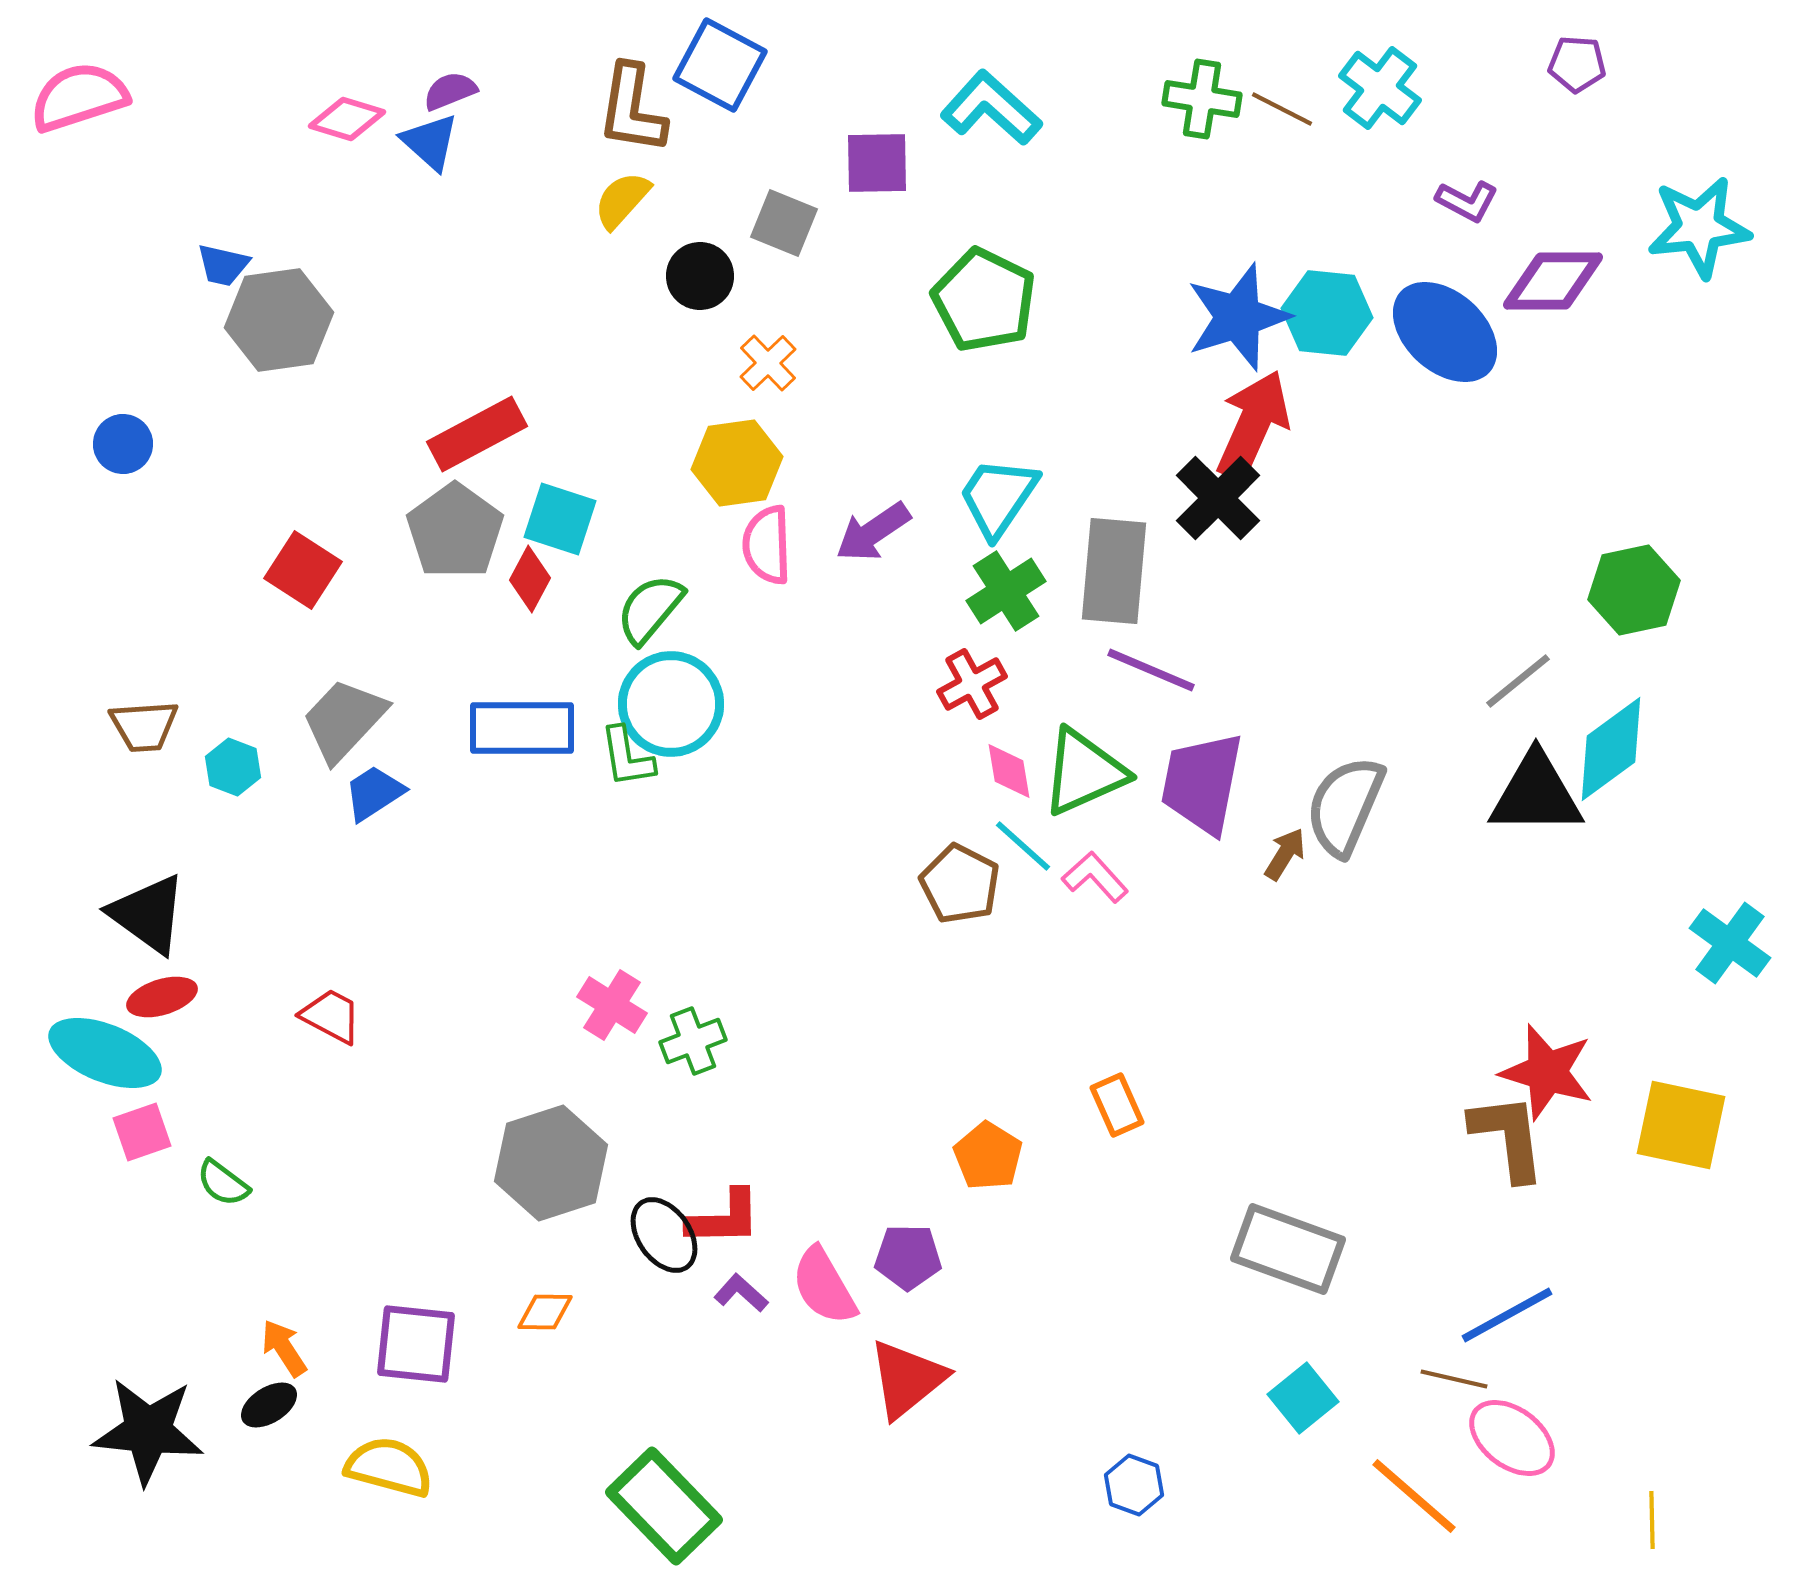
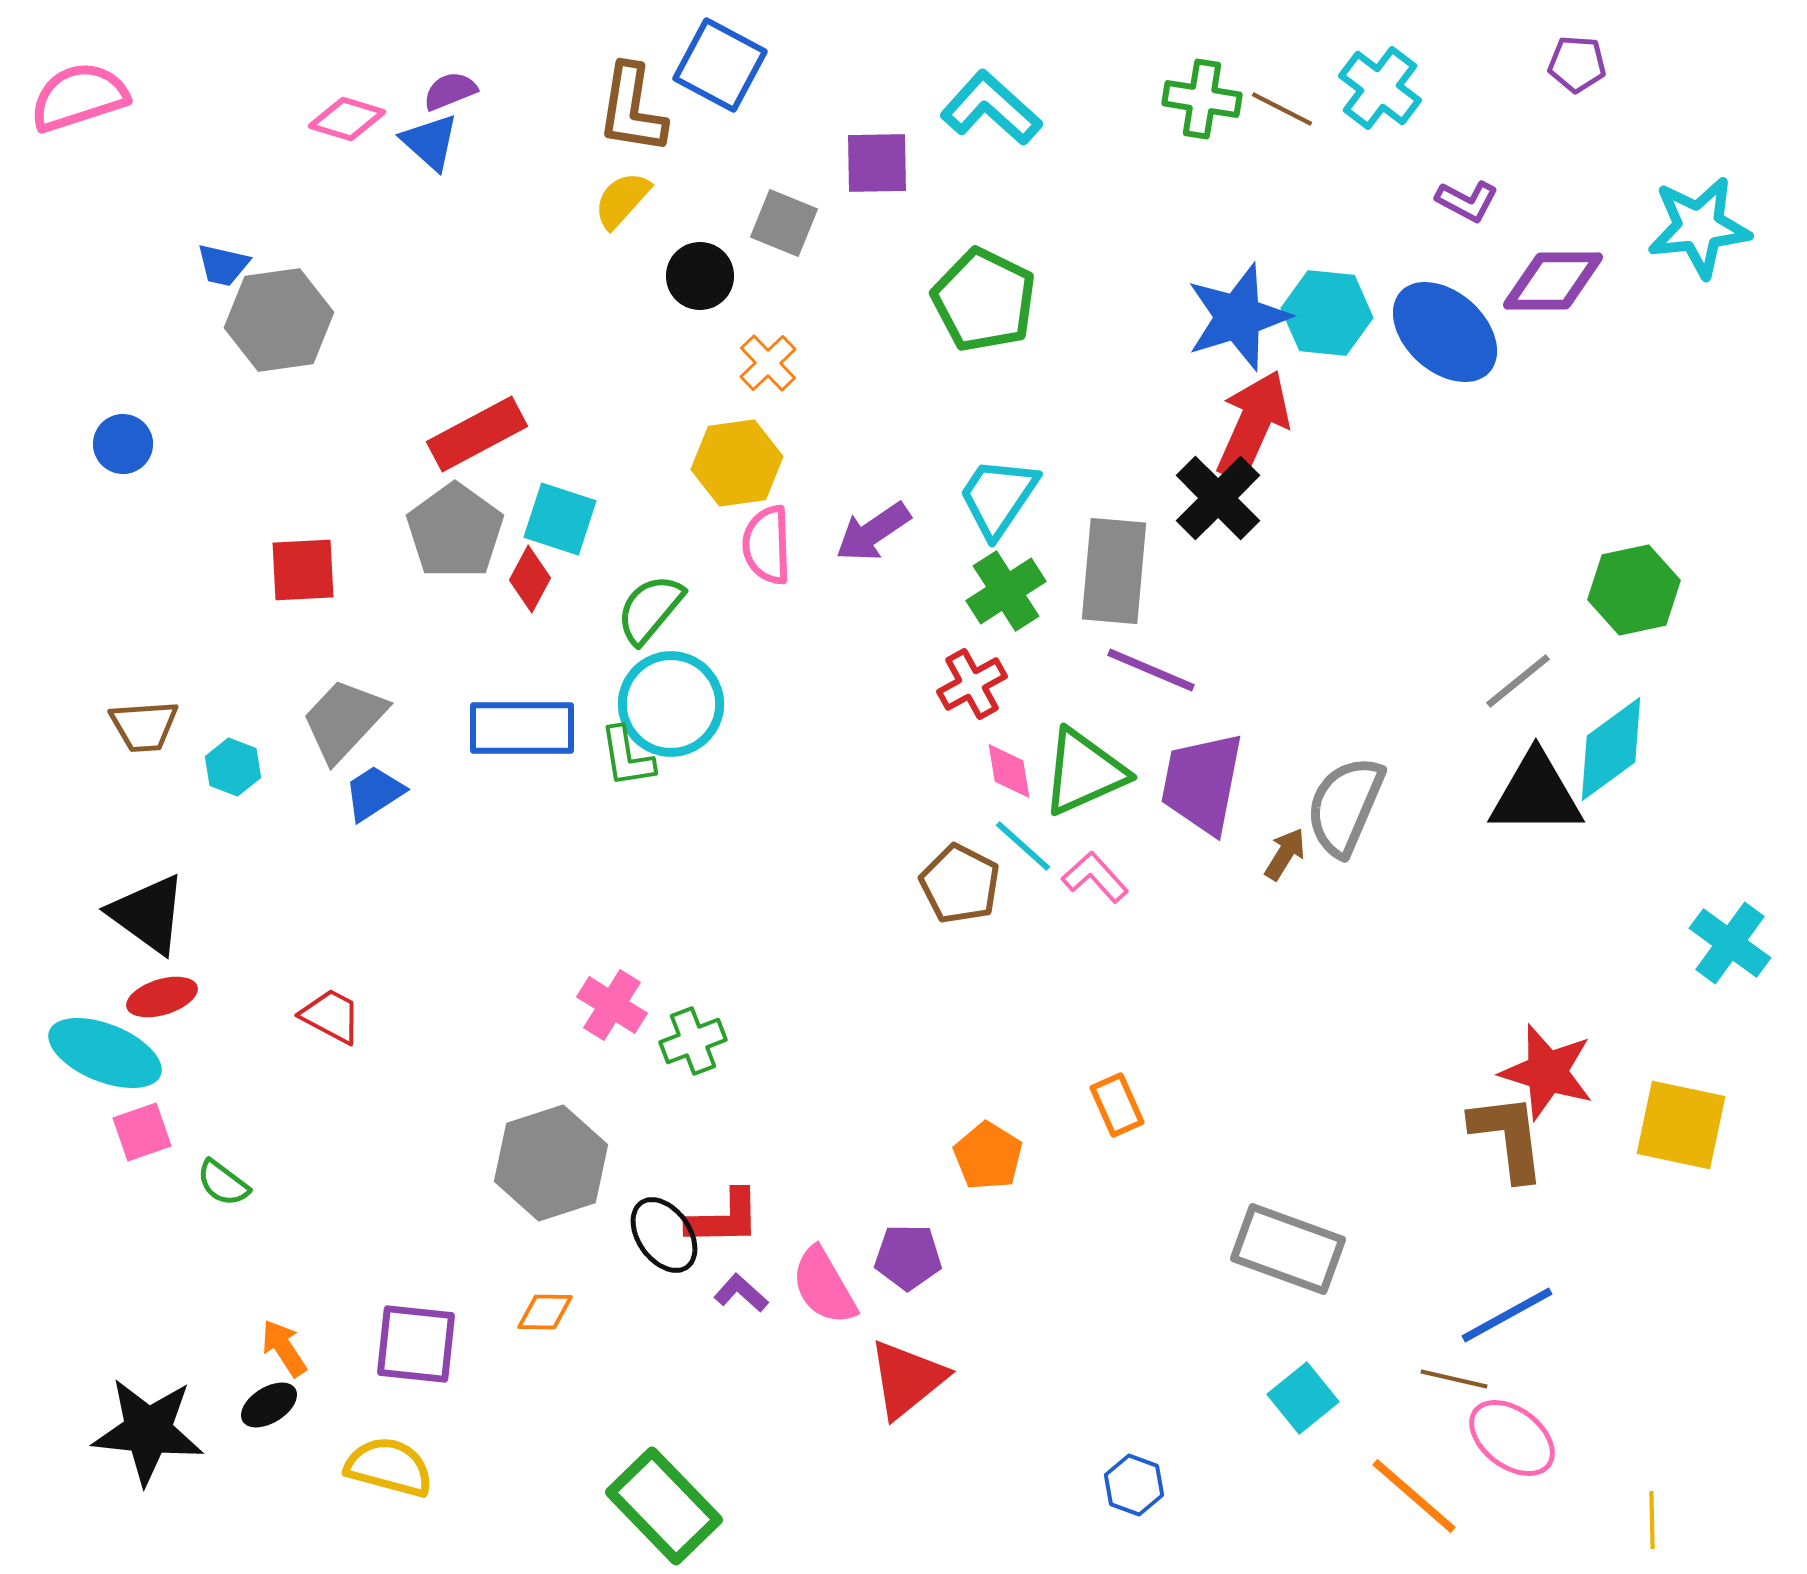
red square at (303, 570): rotated 36 degrees counterclockwise
